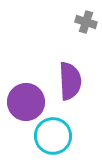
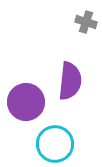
purple semicircle: rotated 9 degrees clockwise
cyan circle: moved 2 px right, 8 px down
